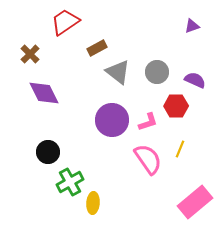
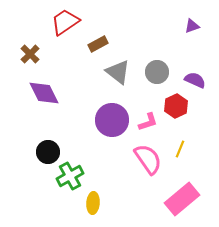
brown rectangle: moved 1 px right, 4 px up
red hexagon: rotated 25 degrees counterclockwise
green cross: moved 6 px up
pink rectangle: moved 13 px left, 3 px up
